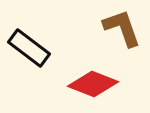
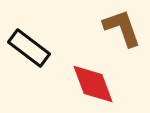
red diamond: rotated 48 degrees clockwise
